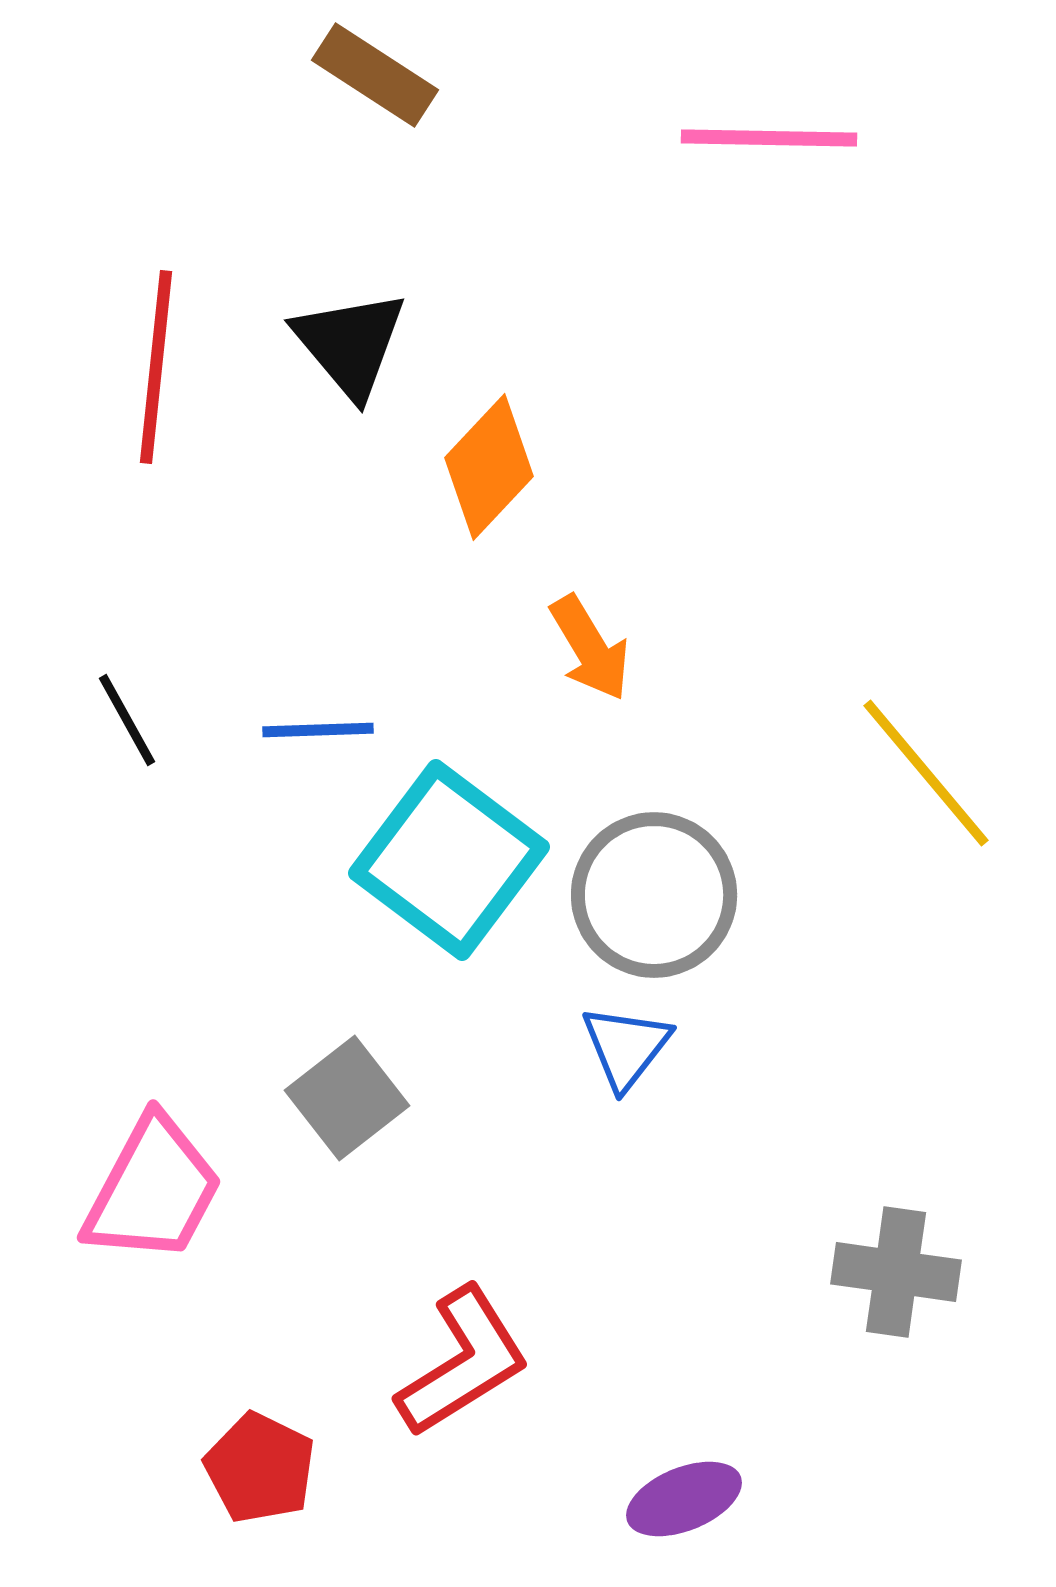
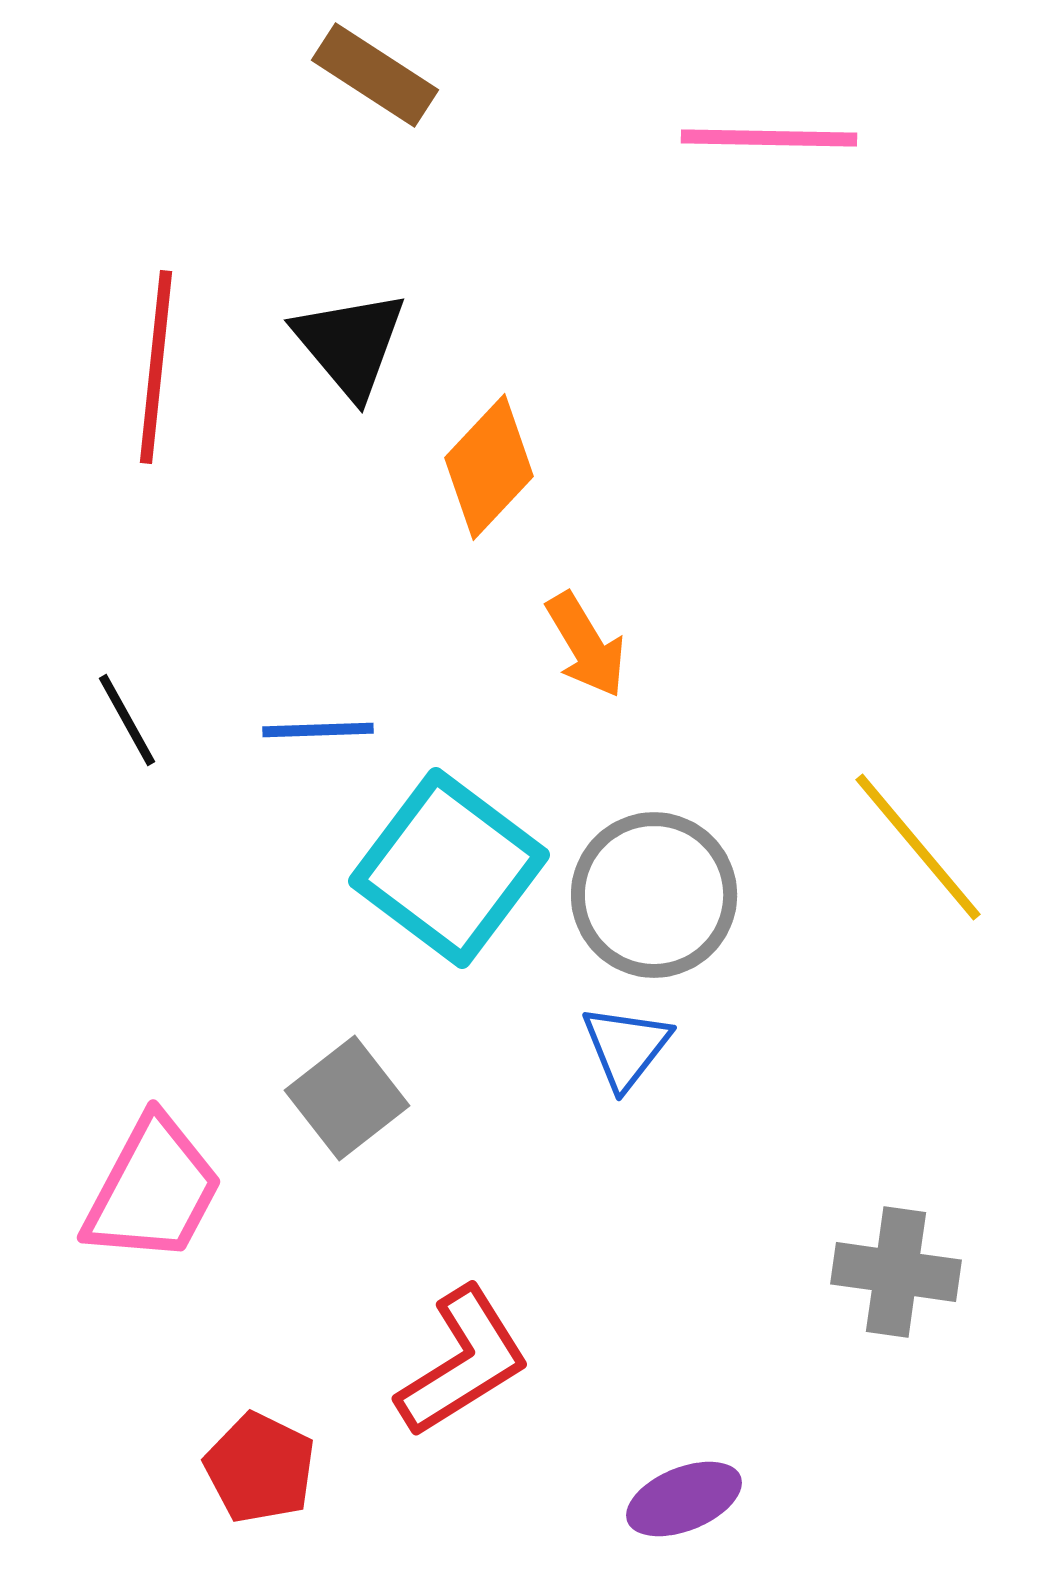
orange arrow: moved 4 px left, 3 px up
yellow line: moved 8 px left, 74 px down
cyan square: moved 8 px down
